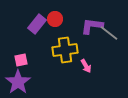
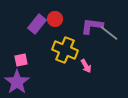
yellow cross: rotated 30 degrees clockwise
purple star: moved 1 px left
